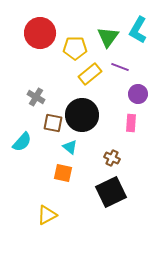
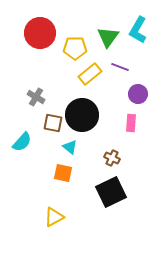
yellow triangle: moved 7 px right, 2 px down
